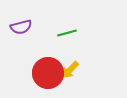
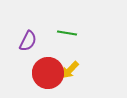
purple semicircle: moved 7 px right, 14 px down; rotated 50 degrees counterclockwise
green line: rotated 24 degrees clockwise
